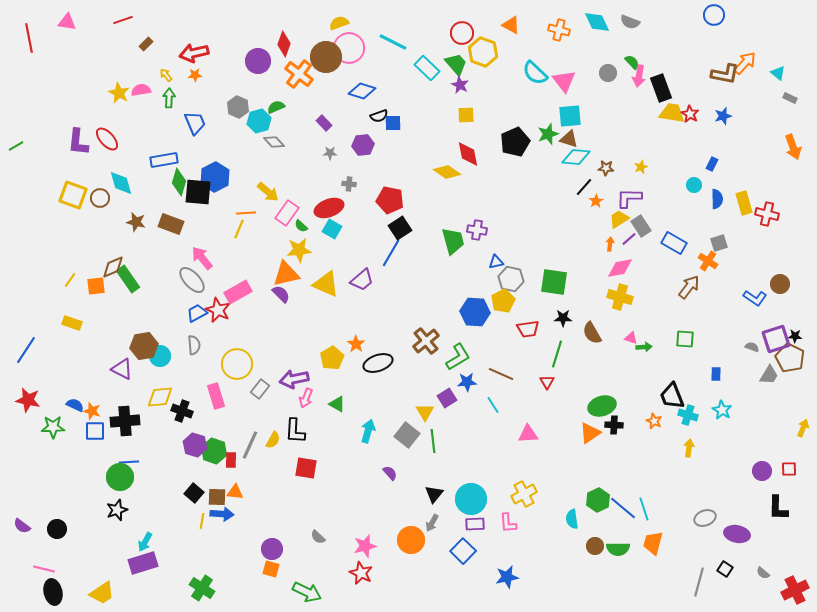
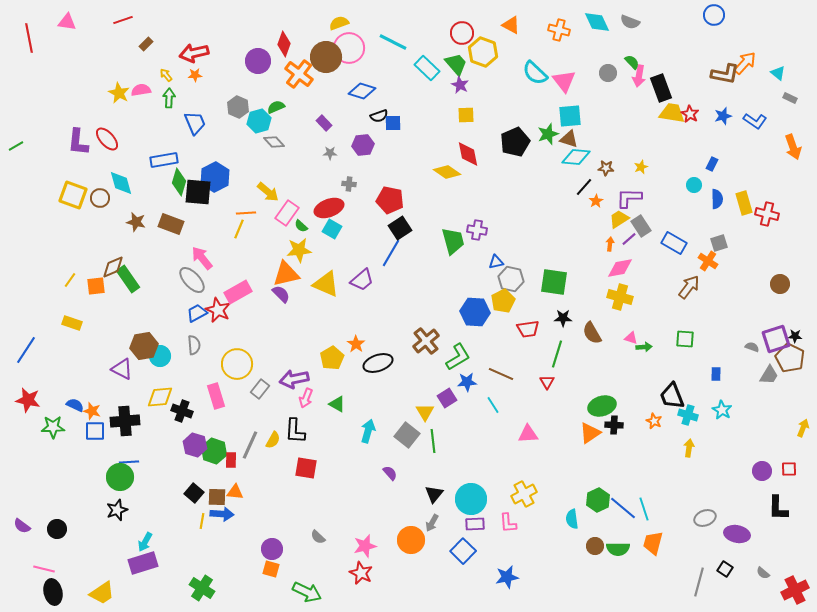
blue L-shape at (755, 298): moved 177 px up
